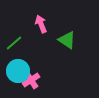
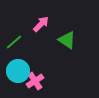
pink arrow: rotated 66 degrees clockwise
green line: moved 1 px up
pink cross: moved 4 px right, 1 px down
